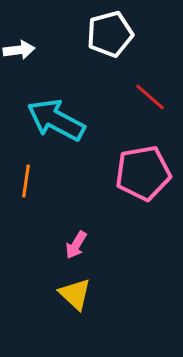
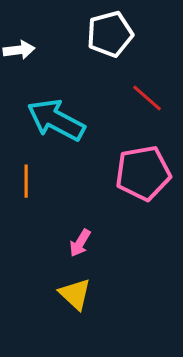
red line: moved 3 px left, 1 px down
orange line: rotated 8 degrees counterclockwise
pink arrow: moved 4 px right, 2 px up
